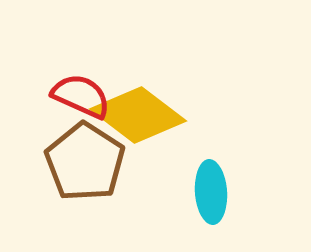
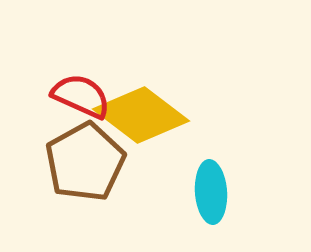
yellow diamond: moved 3 px right
brown pentagon: rotated 10 degrees clockwise
